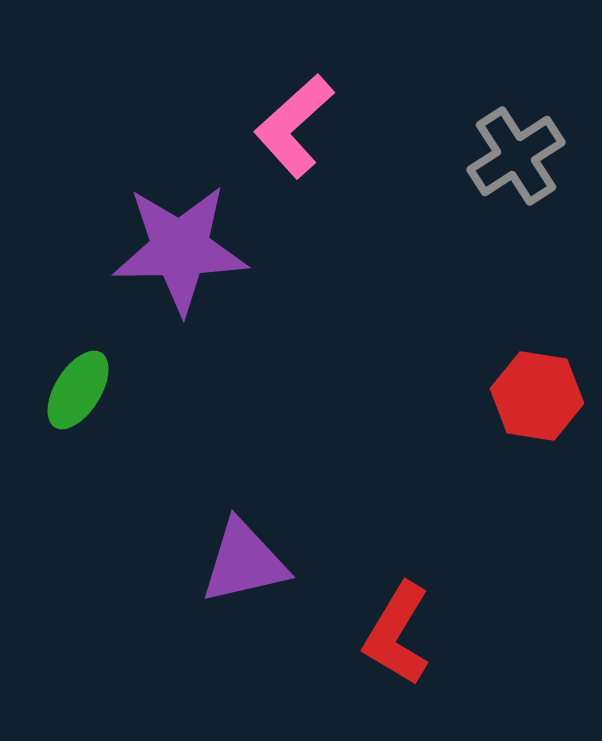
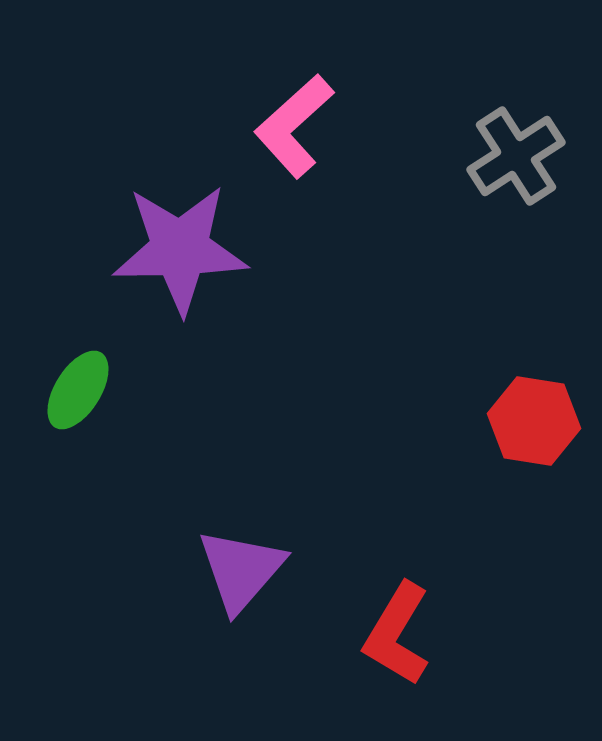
red hexagon: moved 3 px left, 25 px down
purple triangle: moved 3 px left, 8 px down; rotated 36 degrees counterclockwise
